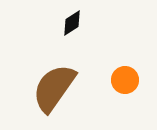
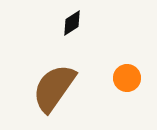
orange circle: moved 2 px right, 2 px up
